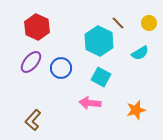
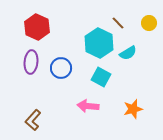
cyan hexagon: moved 2 px down
cyan semicircle: moved 12 px left
purple ellipse: rotated 35 degrees counterclockwise
pink arrow: moved 2 px left, 3 px down
orange star: moved 3 px left, 1 px up
